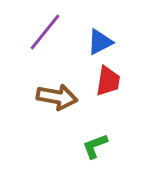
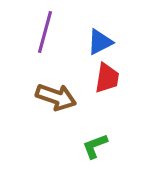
purple line: rotated 24 degrees counterclockwise
red trapezoid: moved 1 px left, 3 px up
brown arrow: moved 1 px left; rotated 9 degrees clockwise
